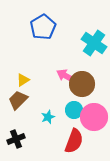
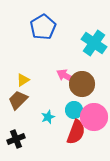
red semicircle: moved 2 px right, 9 px up
